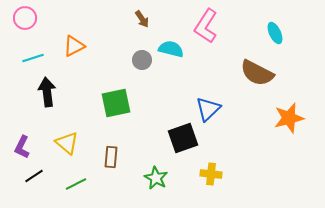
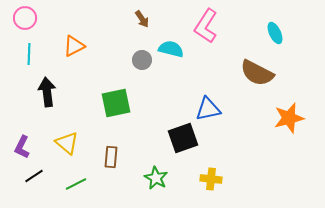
cyan line: moved 4 px left, 4 px up; rotated 70 degrees counterclockwise
blue triangle: rotated 32 degrees clockwise
yellow cross: moved 5 px down
